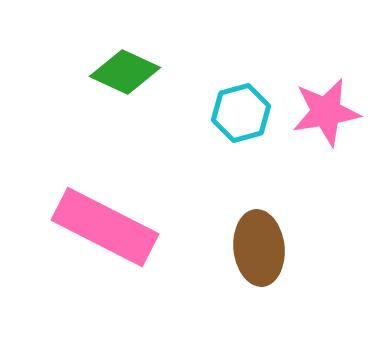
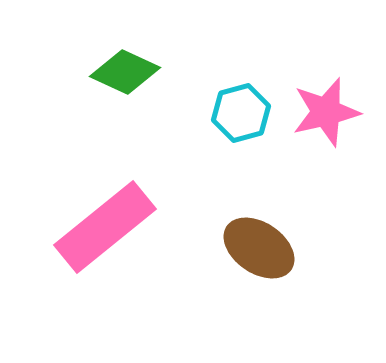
pink star: rotated 4 degrees counterclockwise
pink rectangle: rotated 66 degrees counterclockwise
brown ellipse: rotated 50 degrees counterclockwise
